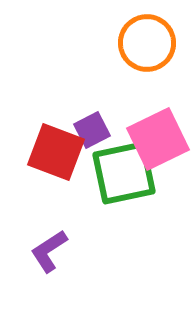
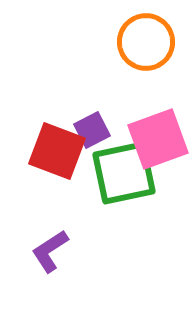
orange circle: moved 1 px left, 1 px up
pink square: rotated 6 degrees clockwise
red square: moved 1 px right, 1 px up
purple L-shape: moved 1 px right
